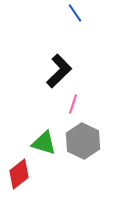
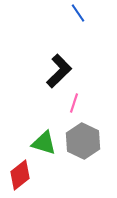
blue line: moved 3 px right
pink line: moved 1 px right, 1 px up
red diamond: moved 1 px right, 1 px down
